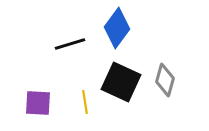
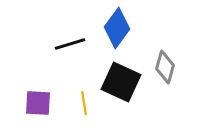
gray diamond: moved 13 px up
yellow line: moved 1 px left, 1 px down
